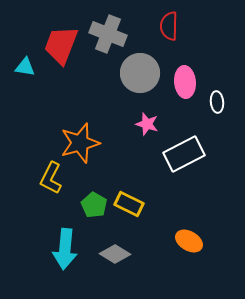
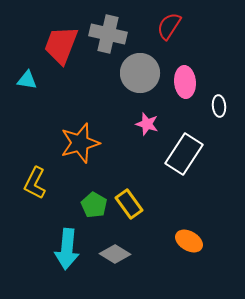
red semicircle: rotated 32 degrees clockwise
gray cross: rotated 9 degrees counterclockwise
cyan triangle: moved 2 px right, 13 px down
white ellipse: moved 2 px right, 4 px down
white rectangle: rotated 30 degrees counterclockwise
yellow L-shape: moved 16 px left, 5 px down
yellow rectangle: rotated 28 degrees clockwise
cyan arrow: moved 2 px right
